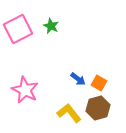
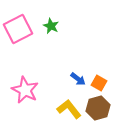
yellow L-shape: moved 4 px up
